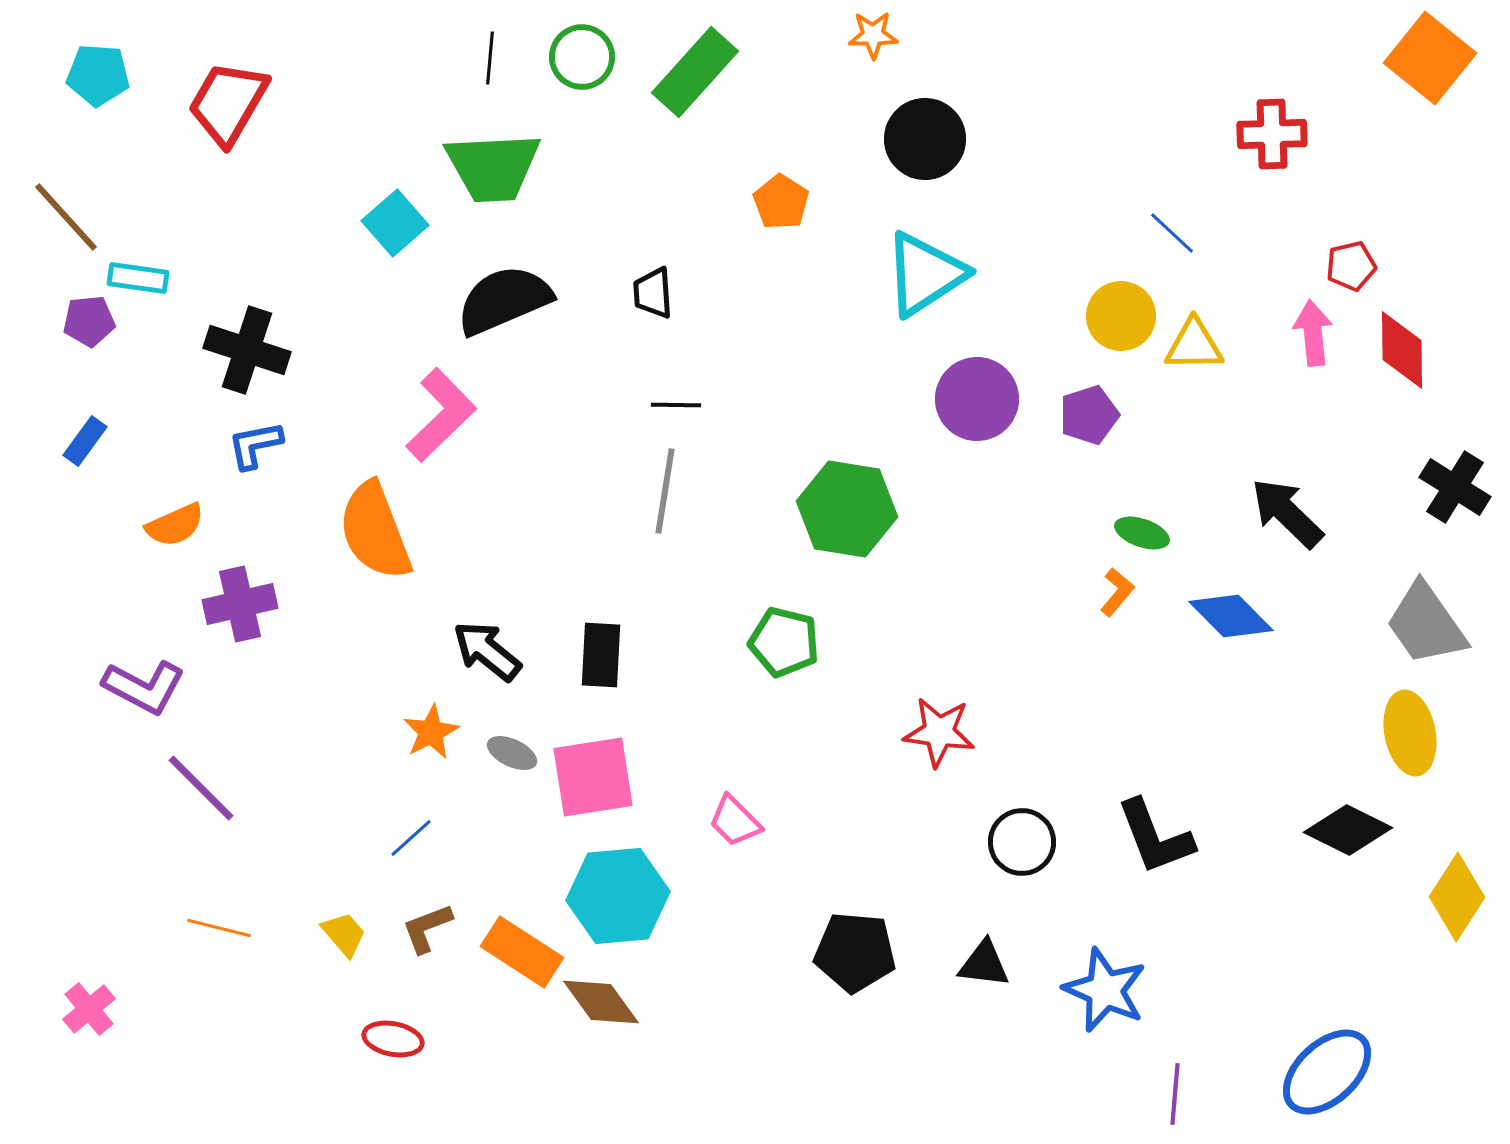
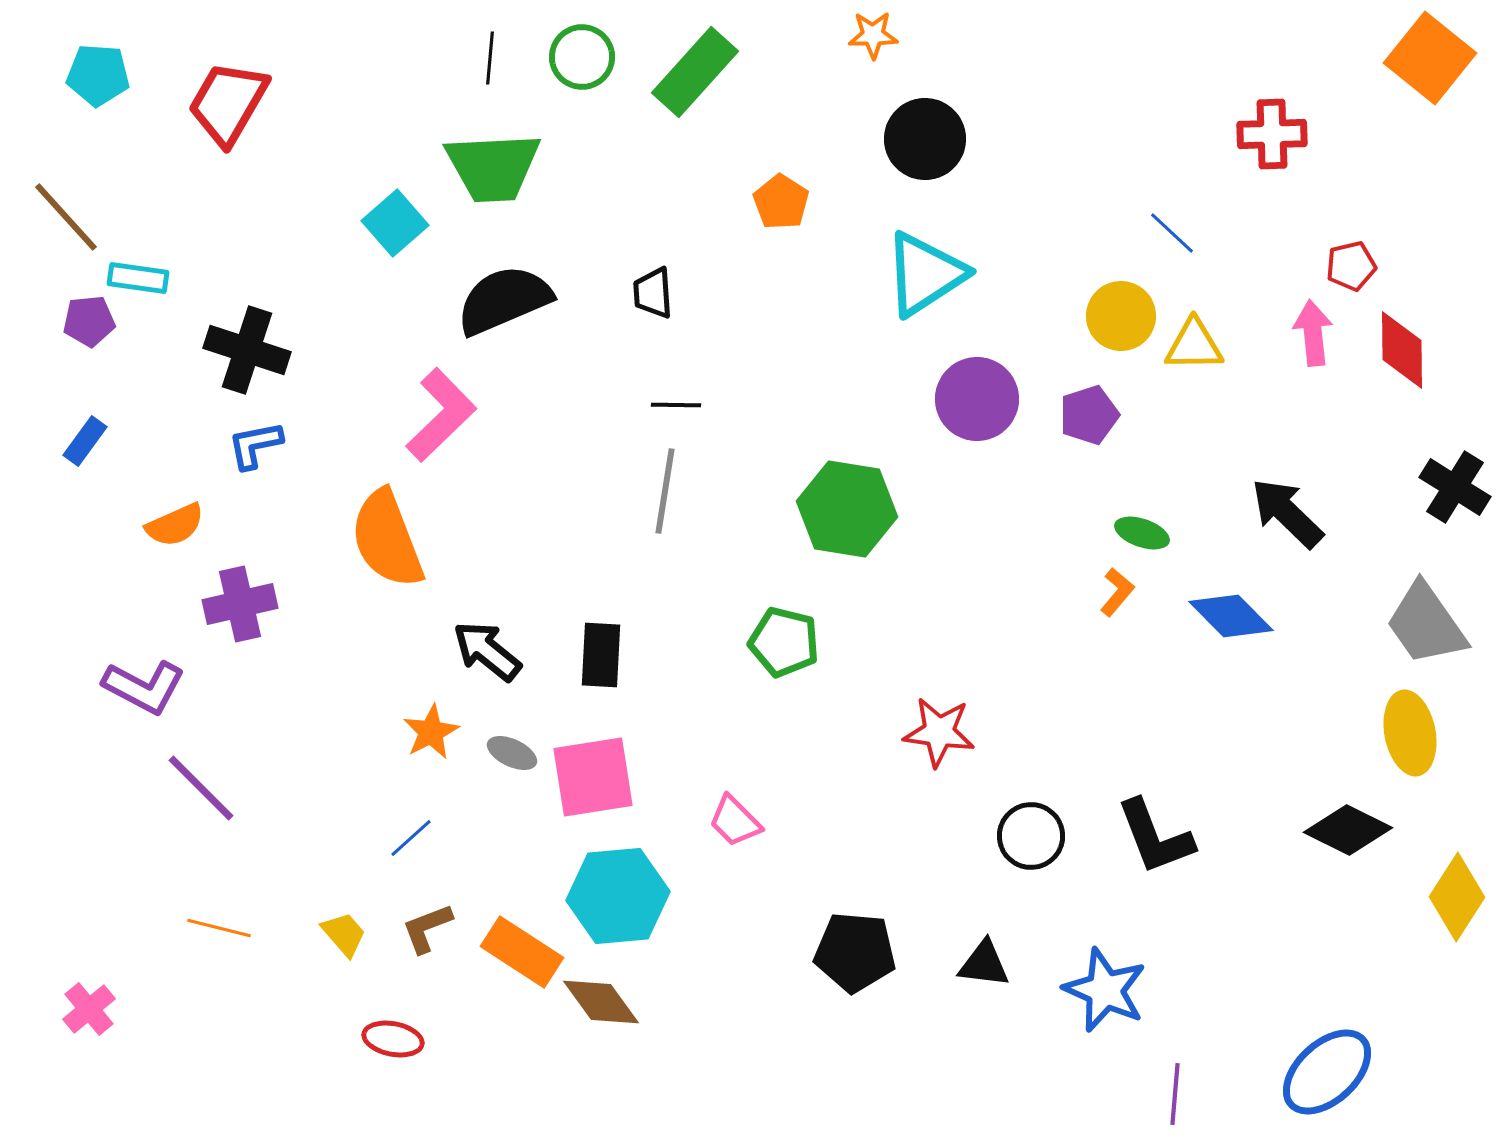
orange semicircle at (375, 531): moved 12 px right, 8 px down
black circle at (1022, 842): moved 9 px right, 6 px up
